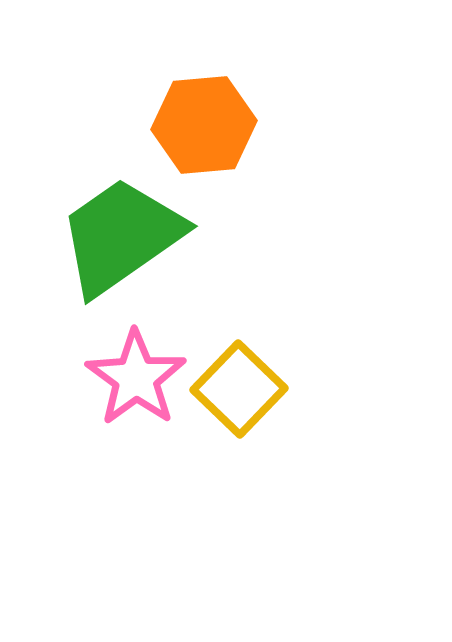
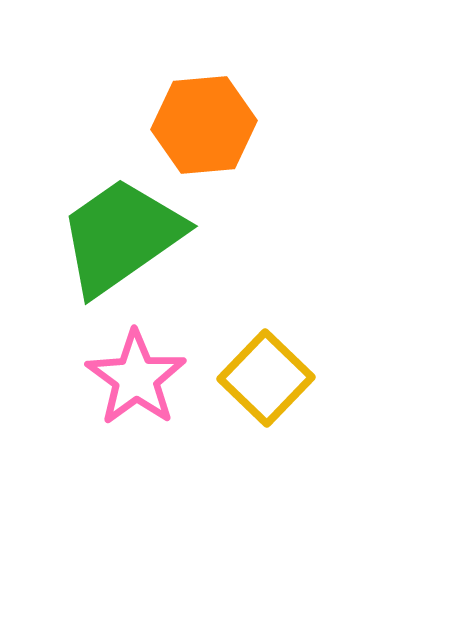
yellow square: moved 27 px right, 11 px up
